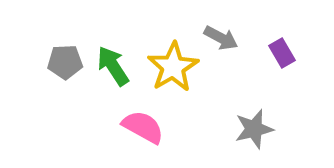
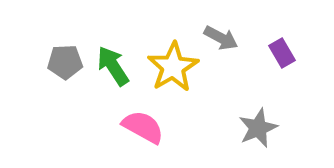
gray star: moved 4 px right, 1 px up; rotated 9 degrees counterclockwise
